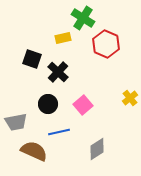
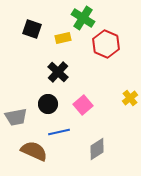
black square: moved 30 px up
gray trapezoid: moved 5 px up
